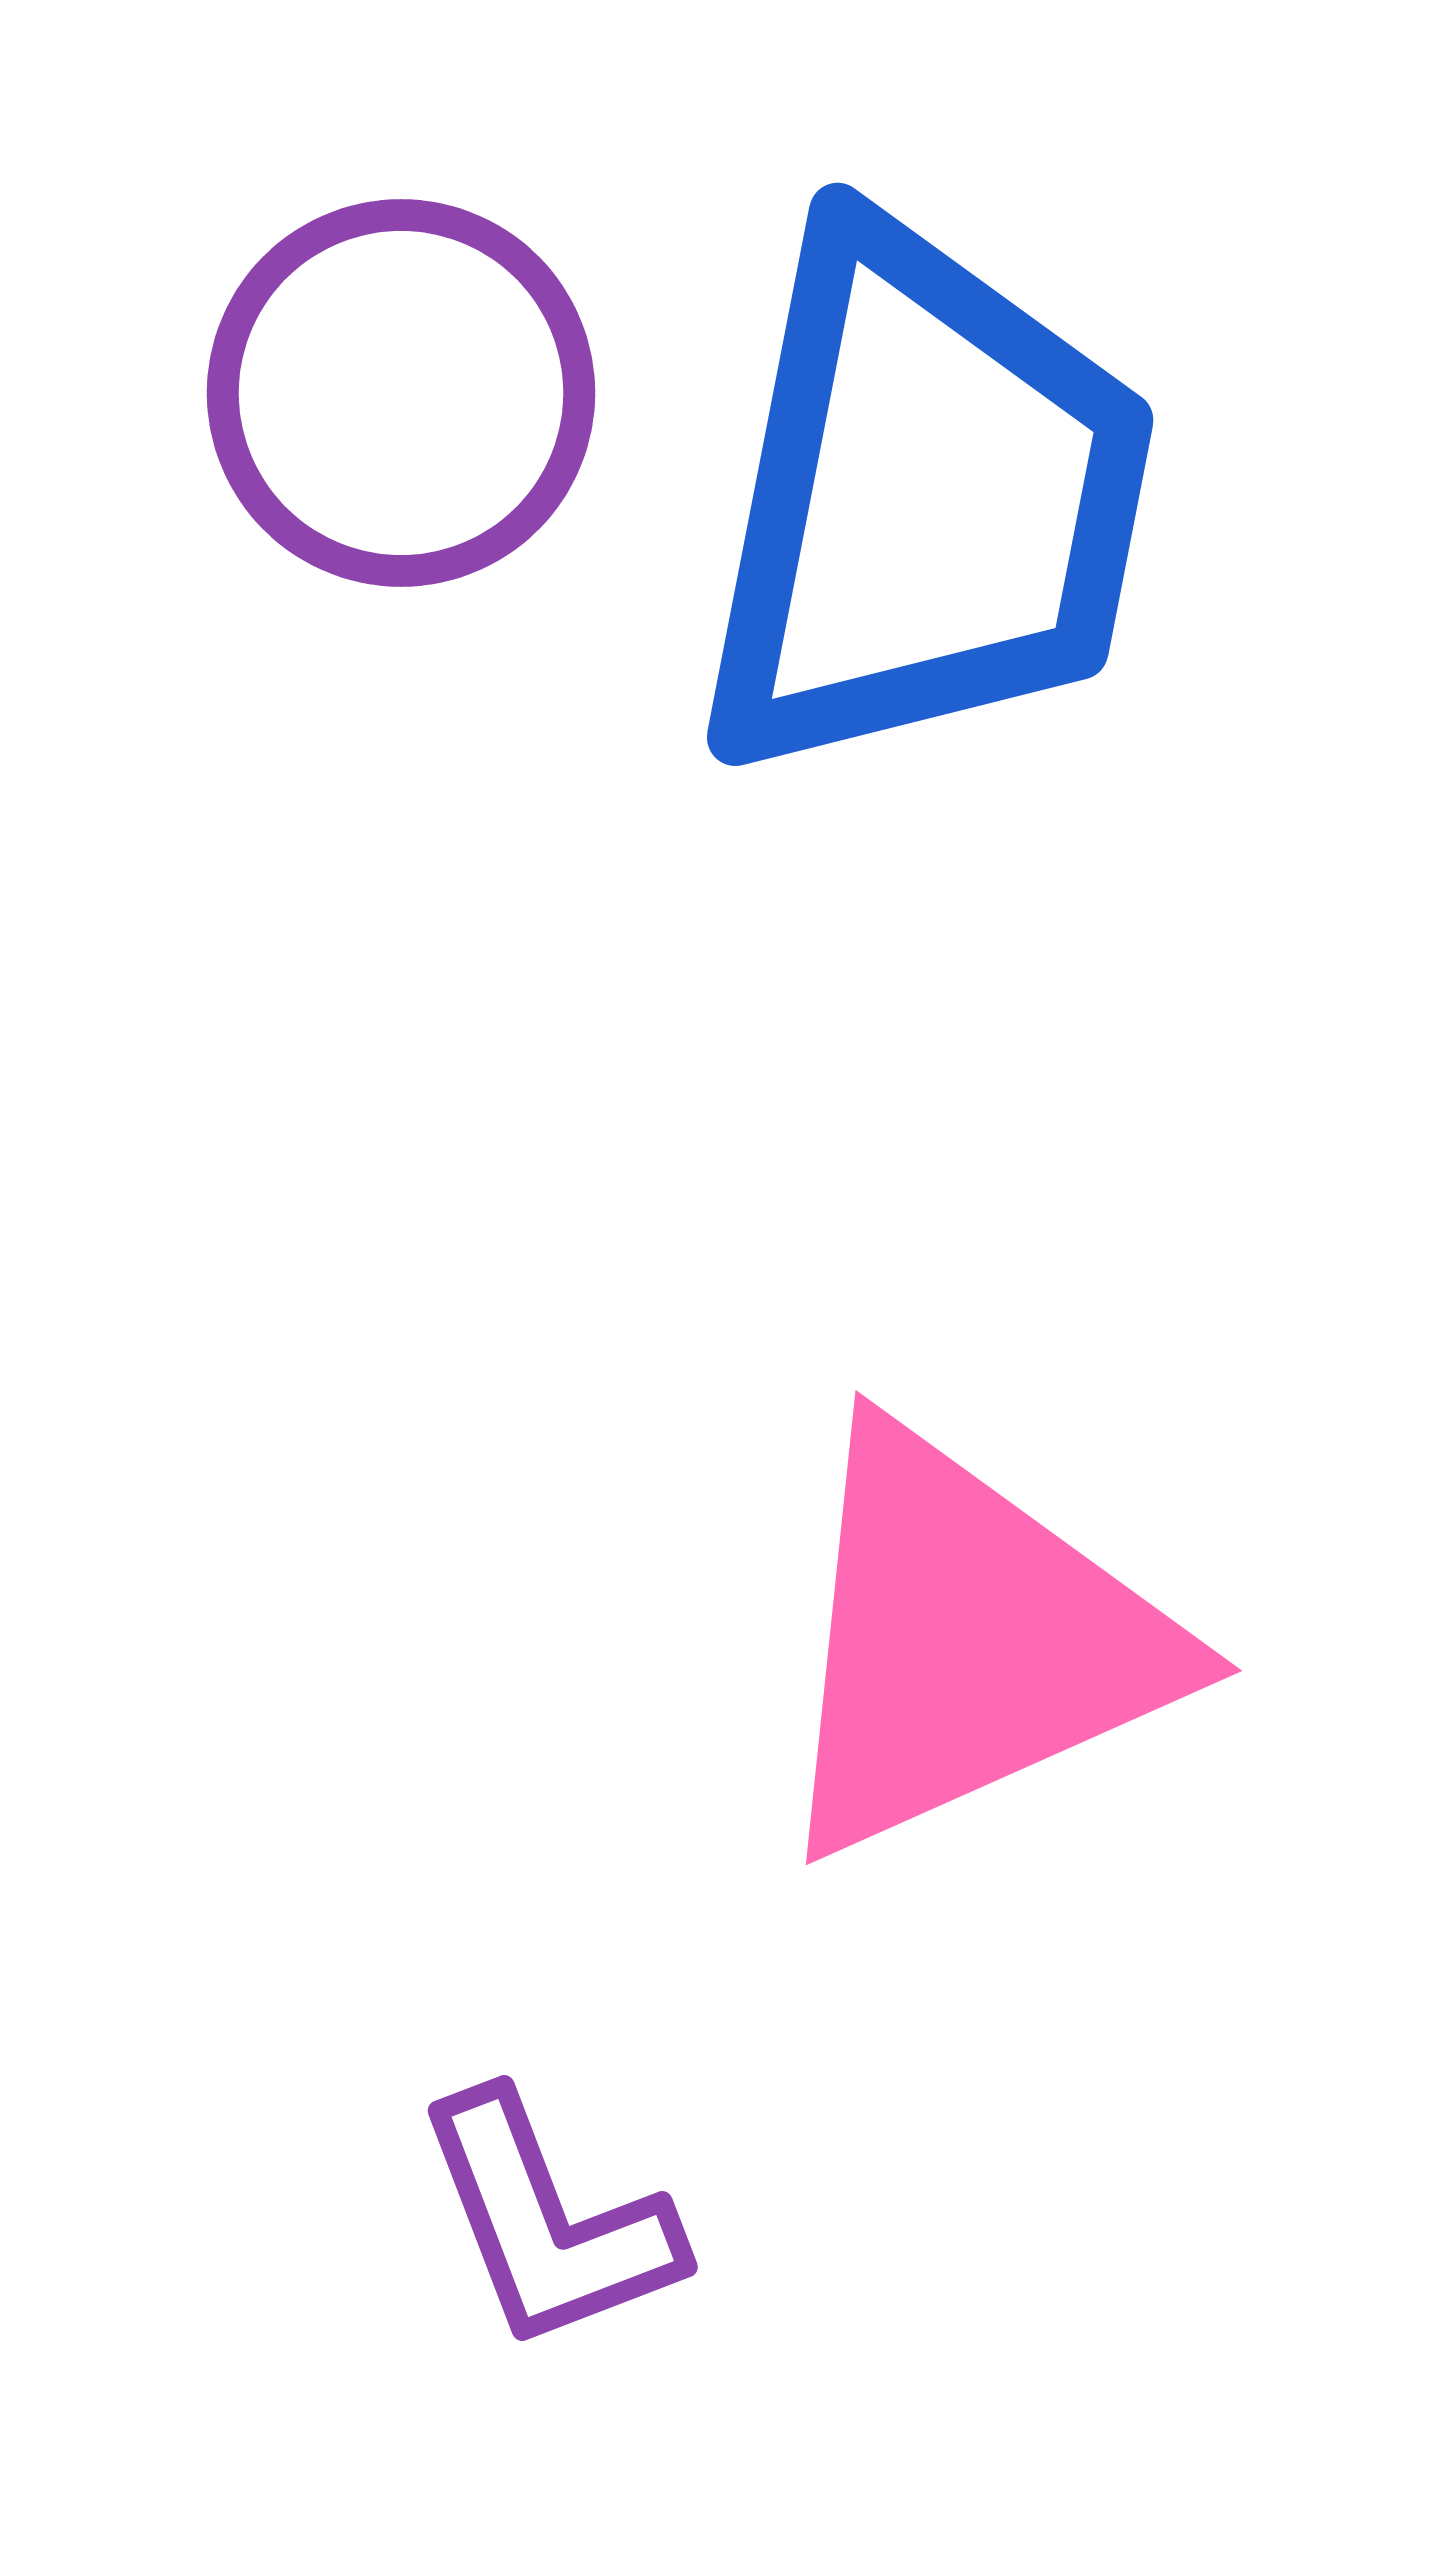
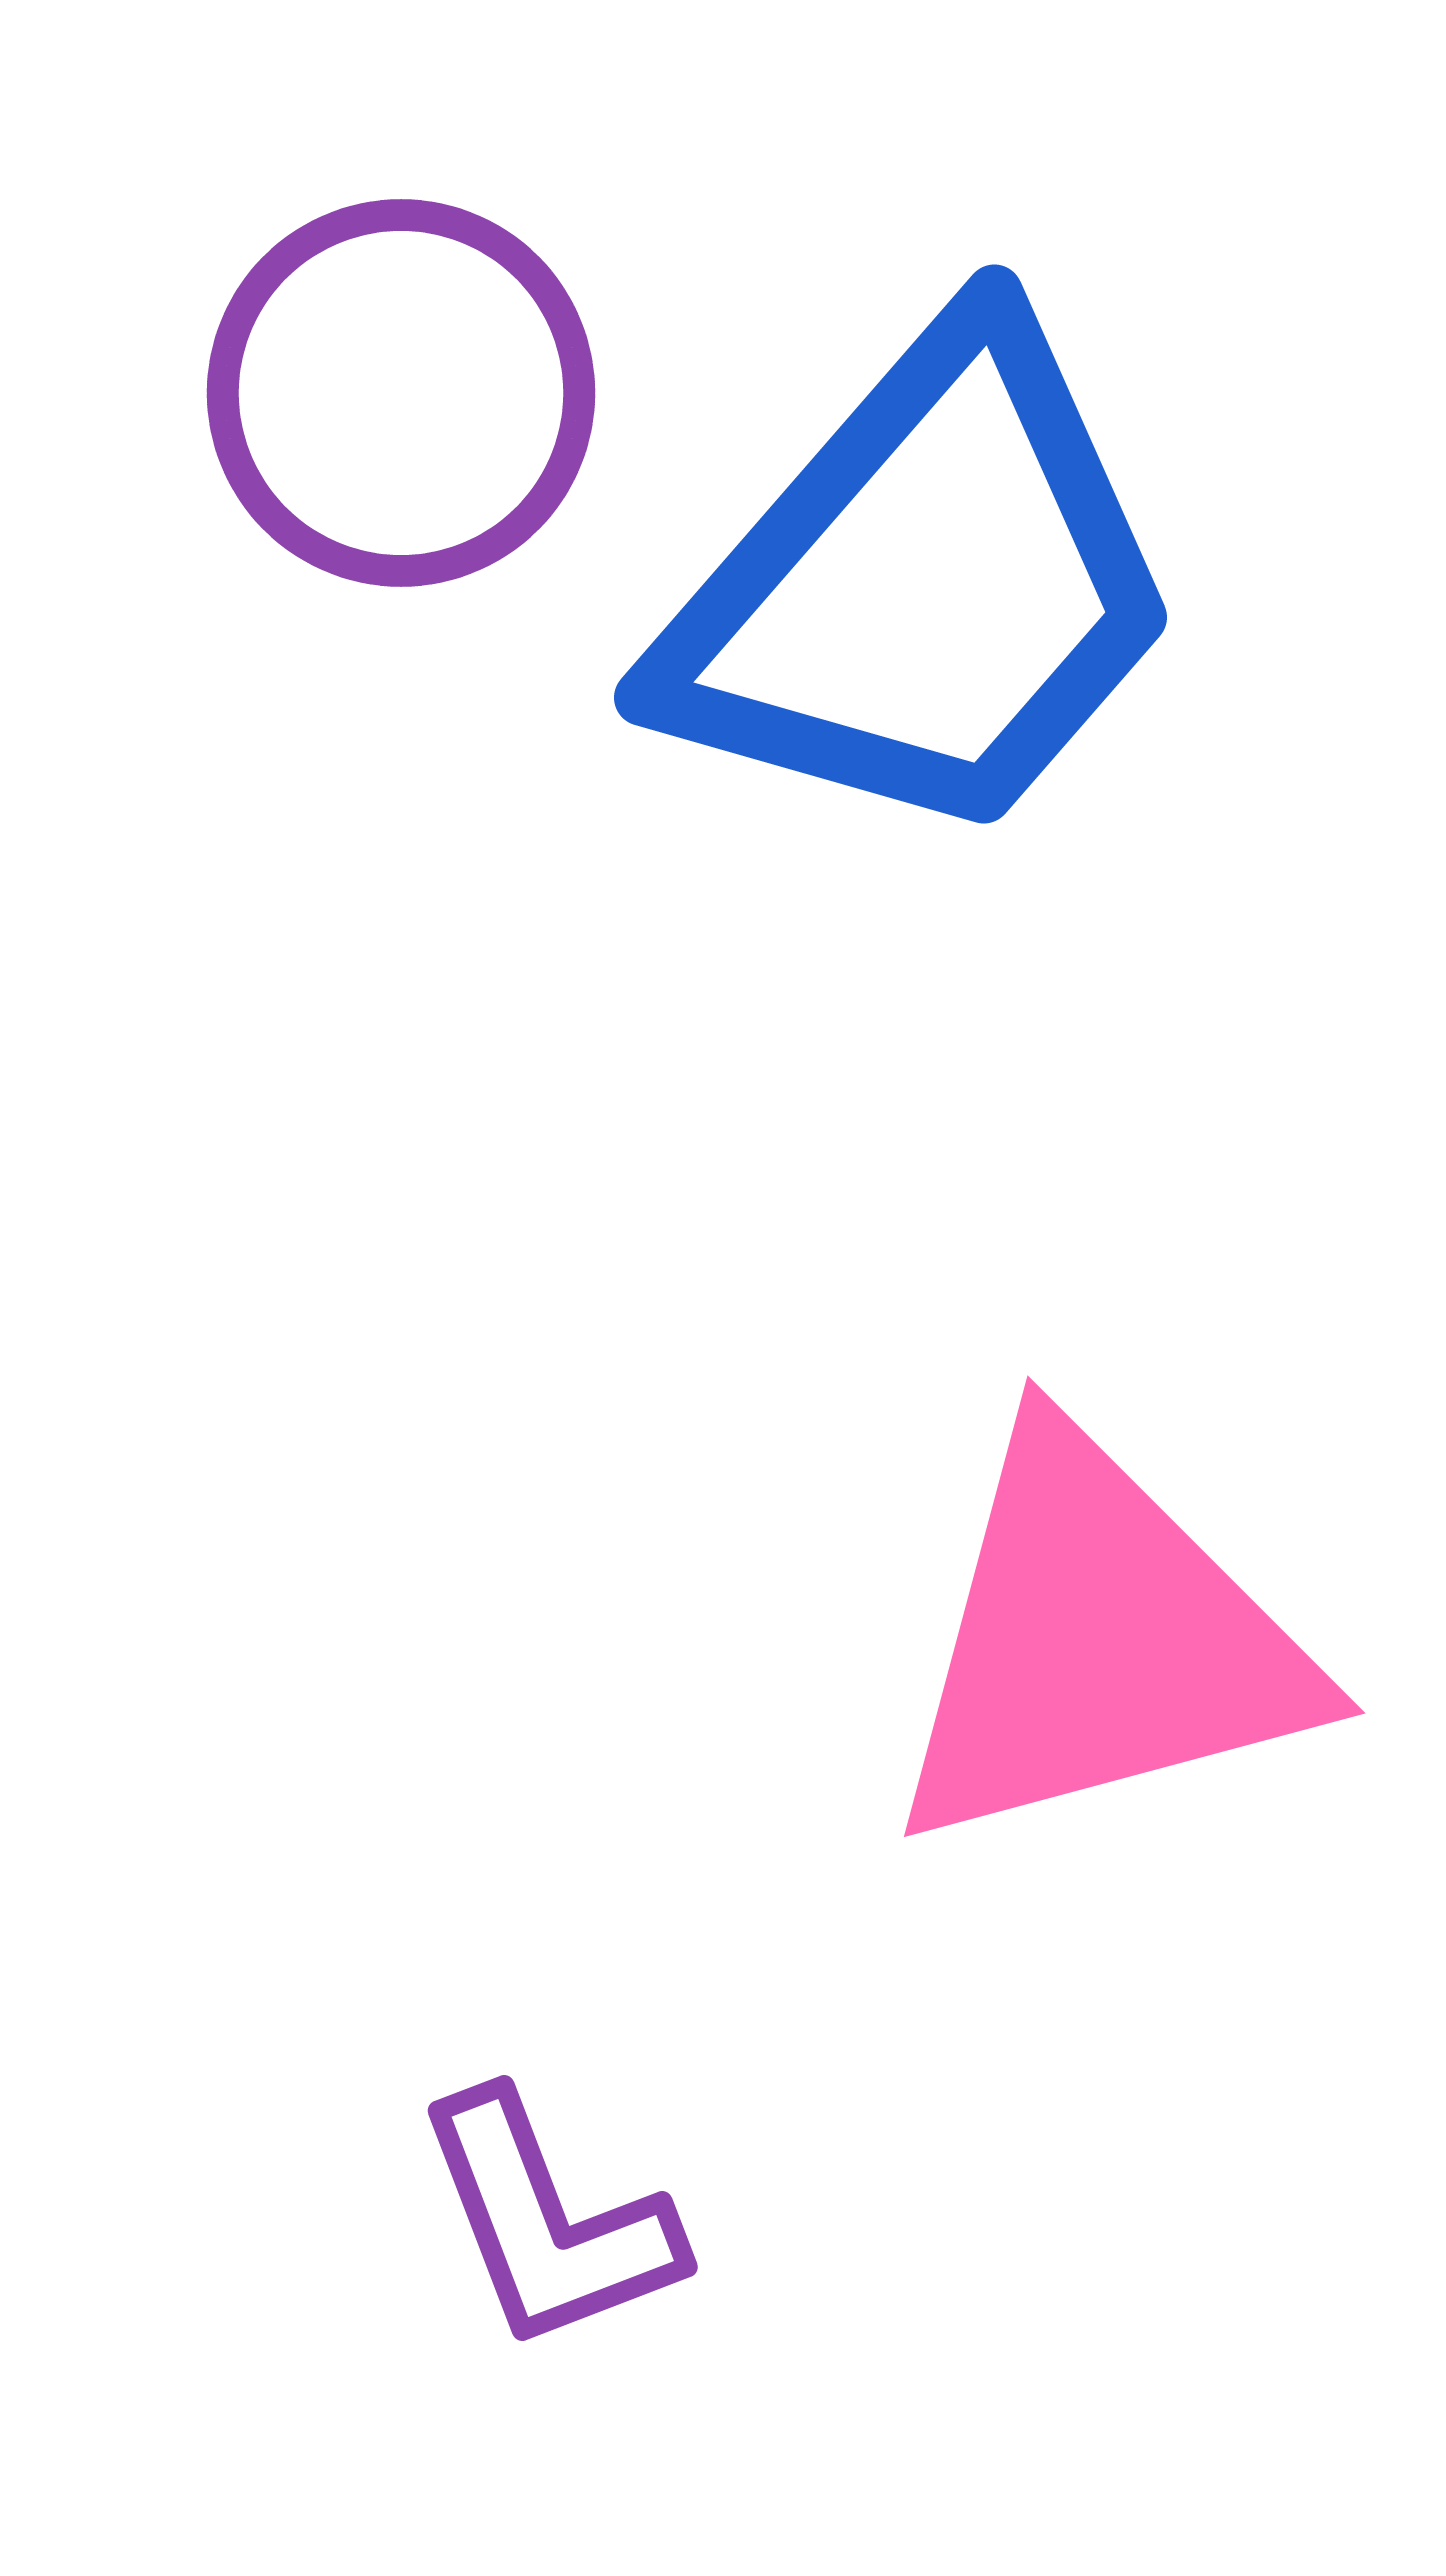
blue trapezoid: moved 86 px down; rotated 30 degrees clockwise
pink triangle: moved 131 px right; rotated 9 degrees clockwise
